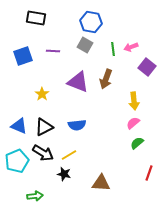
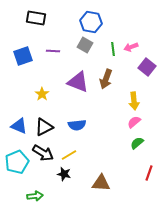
pink semicircle: moved 1 px right, 1 px up
cyan pentagon: moved 1 px down
